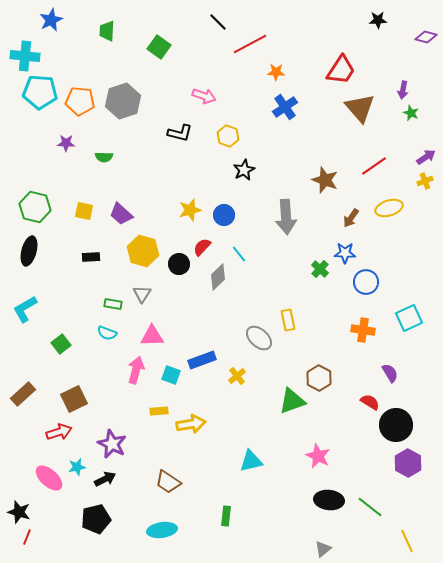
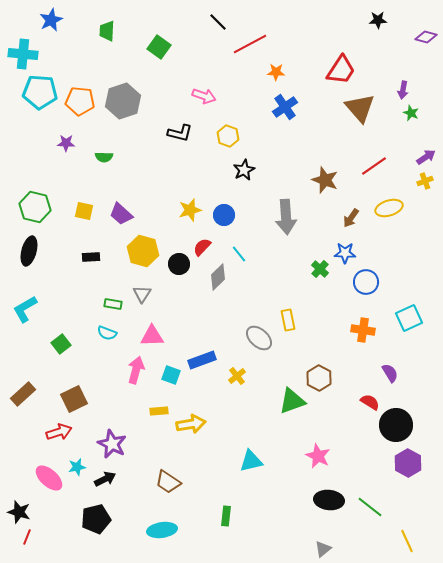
cyan cross at (25, 56): moved 2 px left, 2 px up
